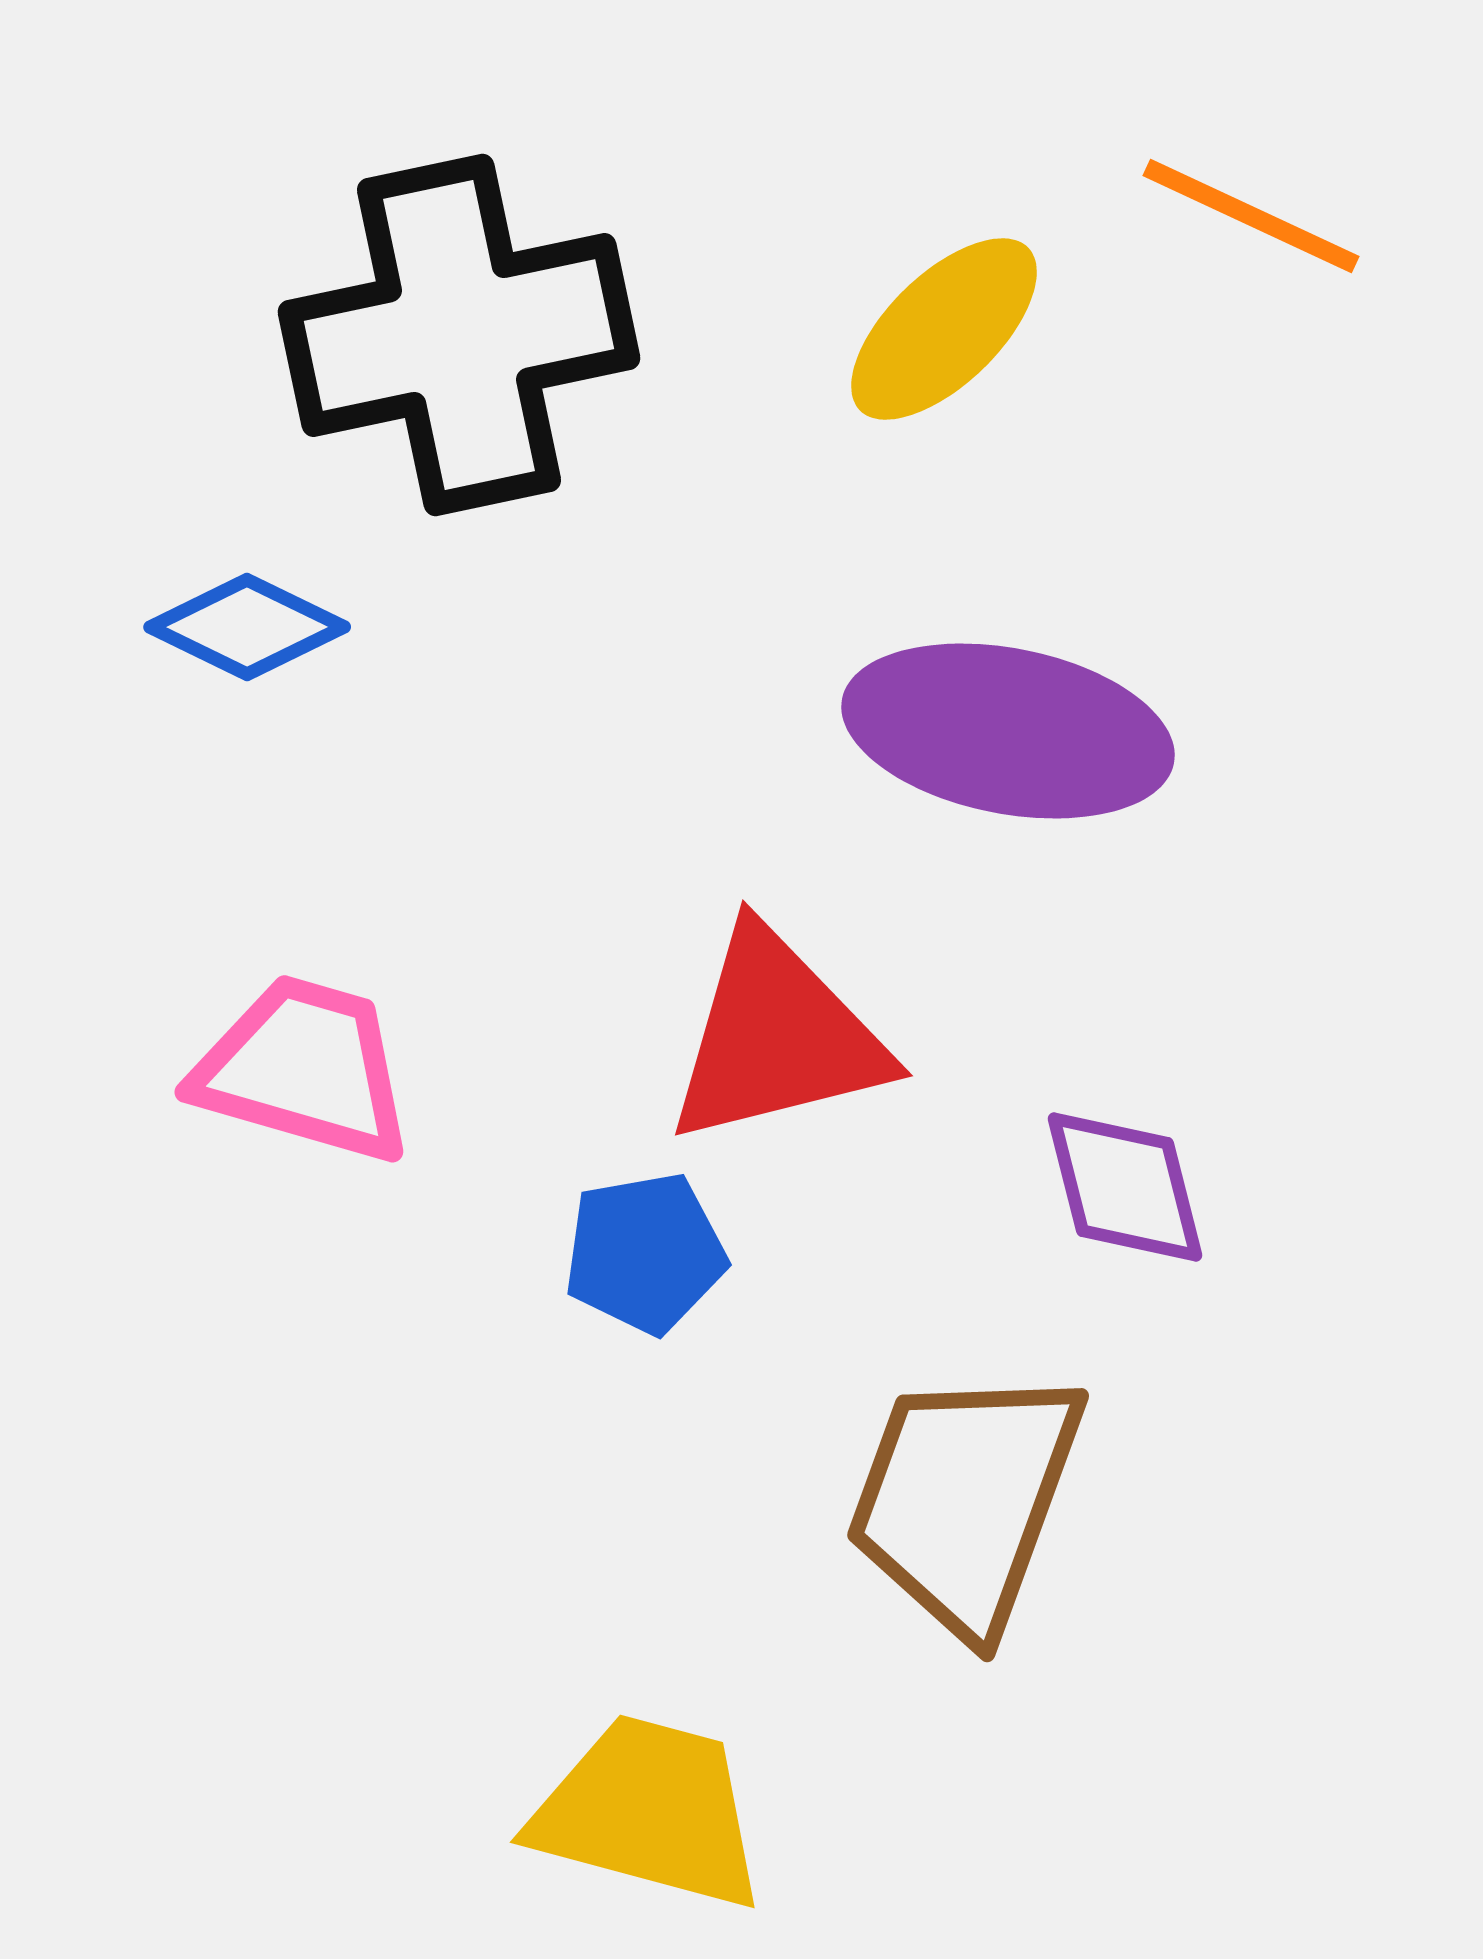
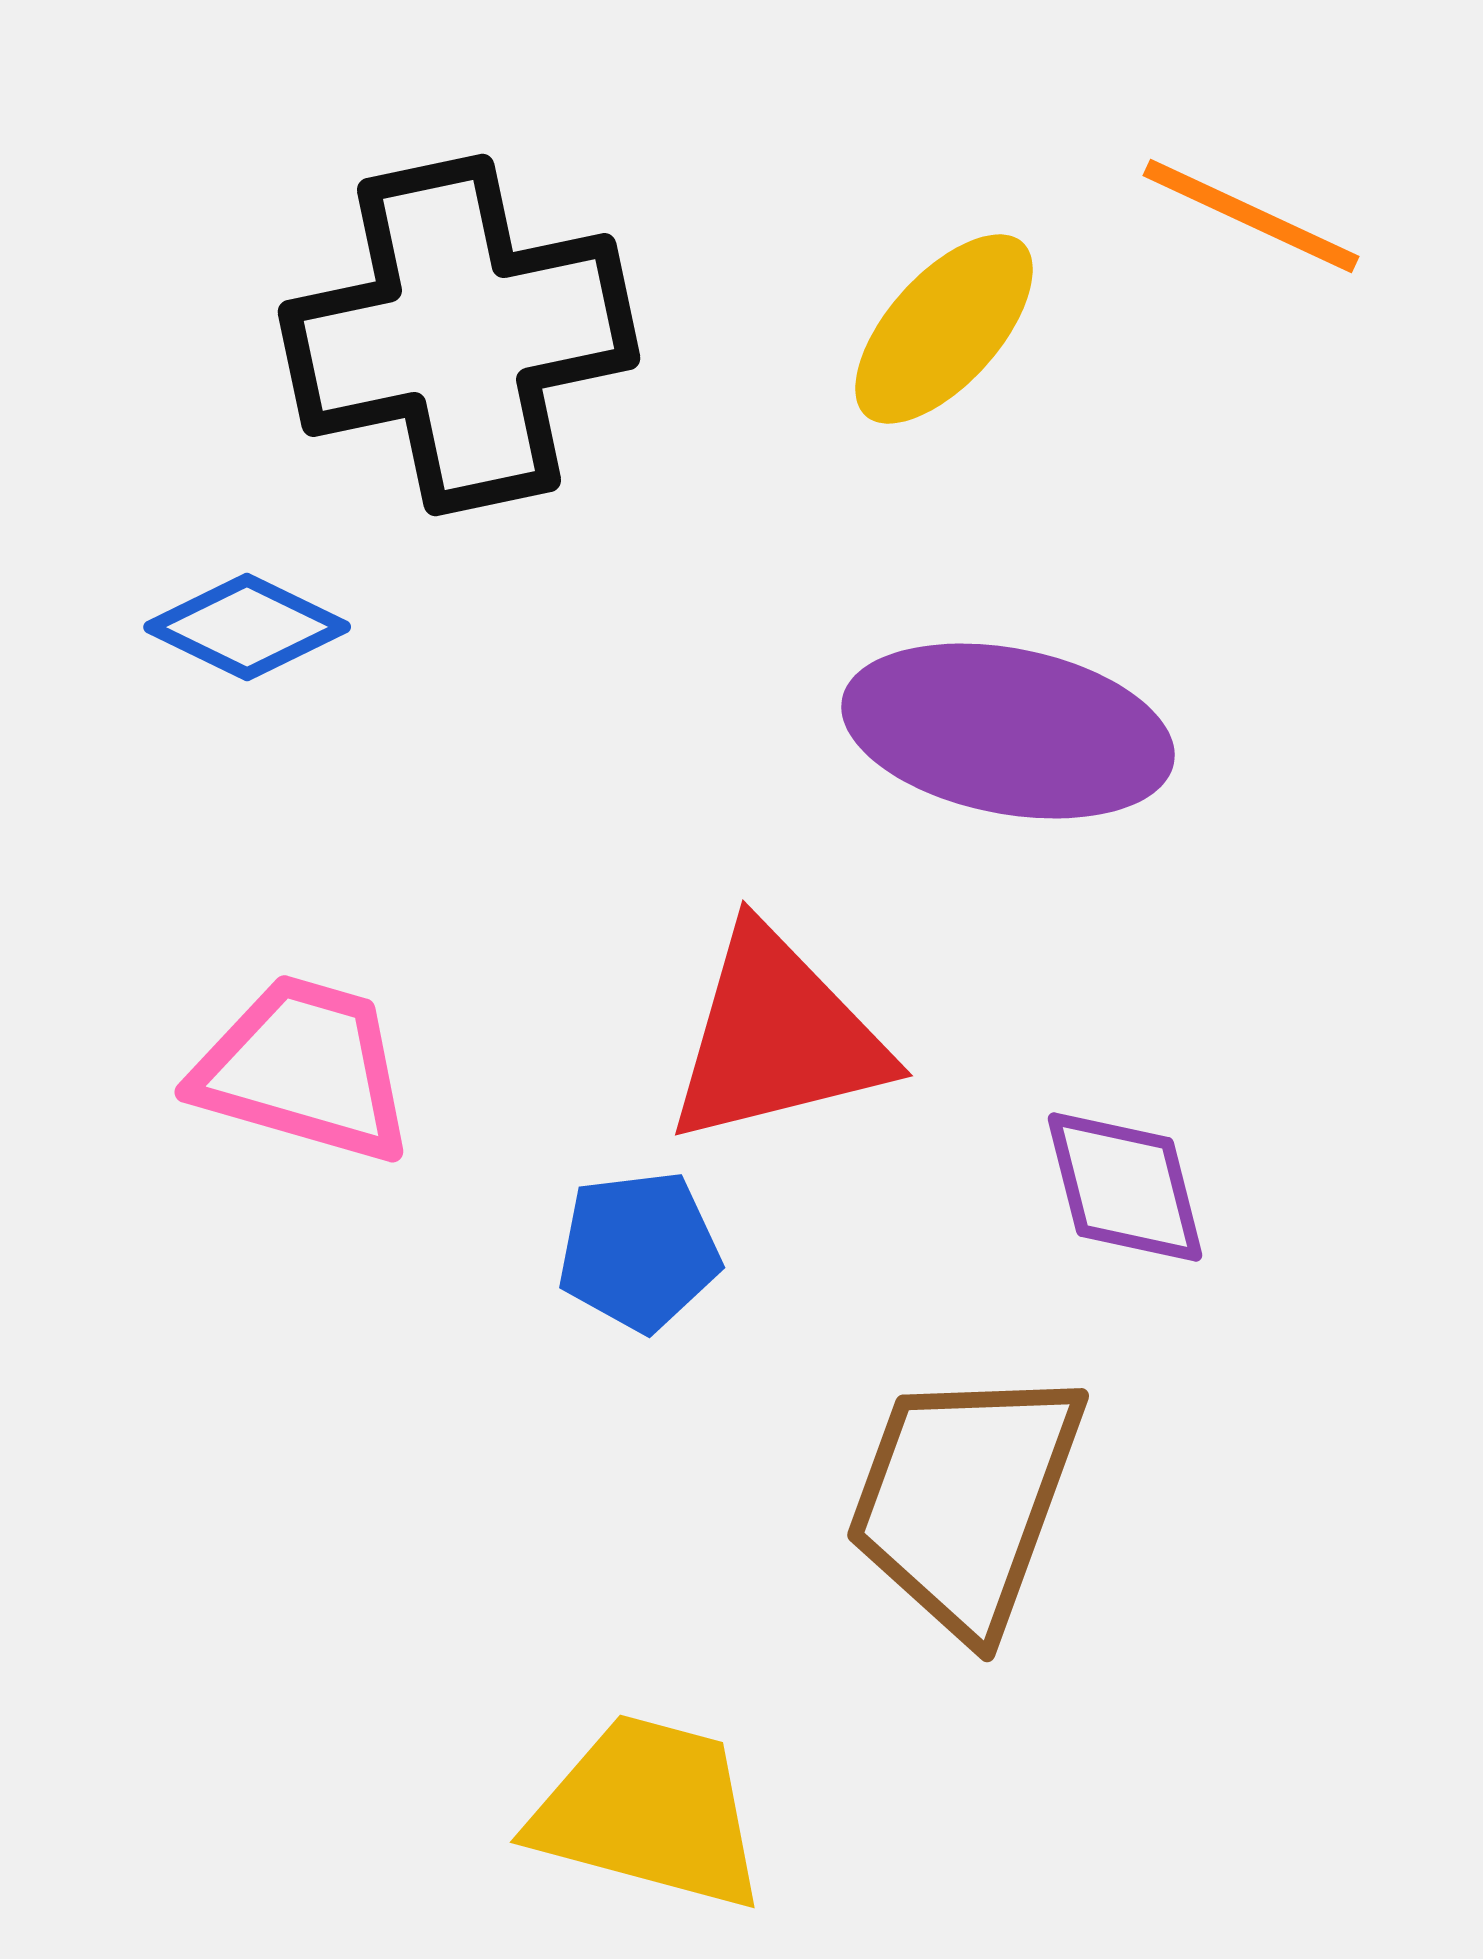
yellow ellipse: rotated 4 degrees counterclockwise
blue pentagon: moved 6 px left, 2 px up; rotated 3 degrees clockwise
